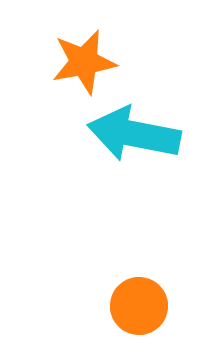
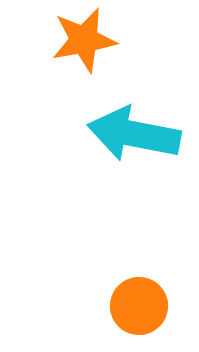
orange star: moved 22 px up
